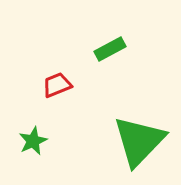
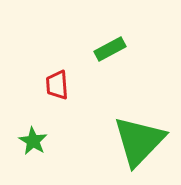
red trapezoid: rotated 72 degrees counterclockwise
green star: rotated 16 degrees counterclockwise
